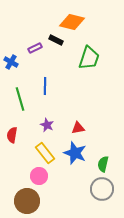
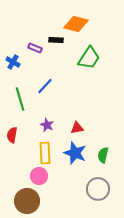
orange diamond: moved 4 px right, 2 px down
black rectangle: rotated 24 degrees counterclockwise
purple rectangle: rotated 48 degrees clockwise
green trapezoid: rotated 15 degrees clockwise
blue cross: moved 2 px right
blue line: rotated 42 degrees clockwise
red triangle: moved 1 px left
yellow rectangle: rotated 35 degrees clockwise
green semicircle: moved 9 px up
gray circle: moved 4 px left
